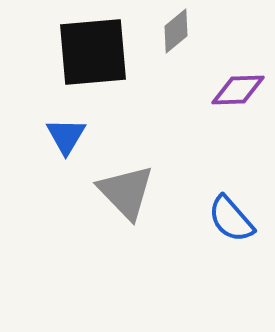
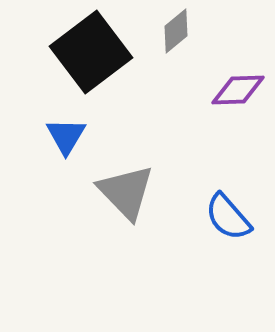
black square: moved 2 px left; rotated 32 degrees counterclockwise
blue semicircle: moved 3 px left, 2 px up
